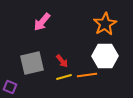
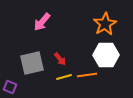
white hexagon: moved 1 px right, 1 px up
red arrow: moved 2 px left, 2 px up
